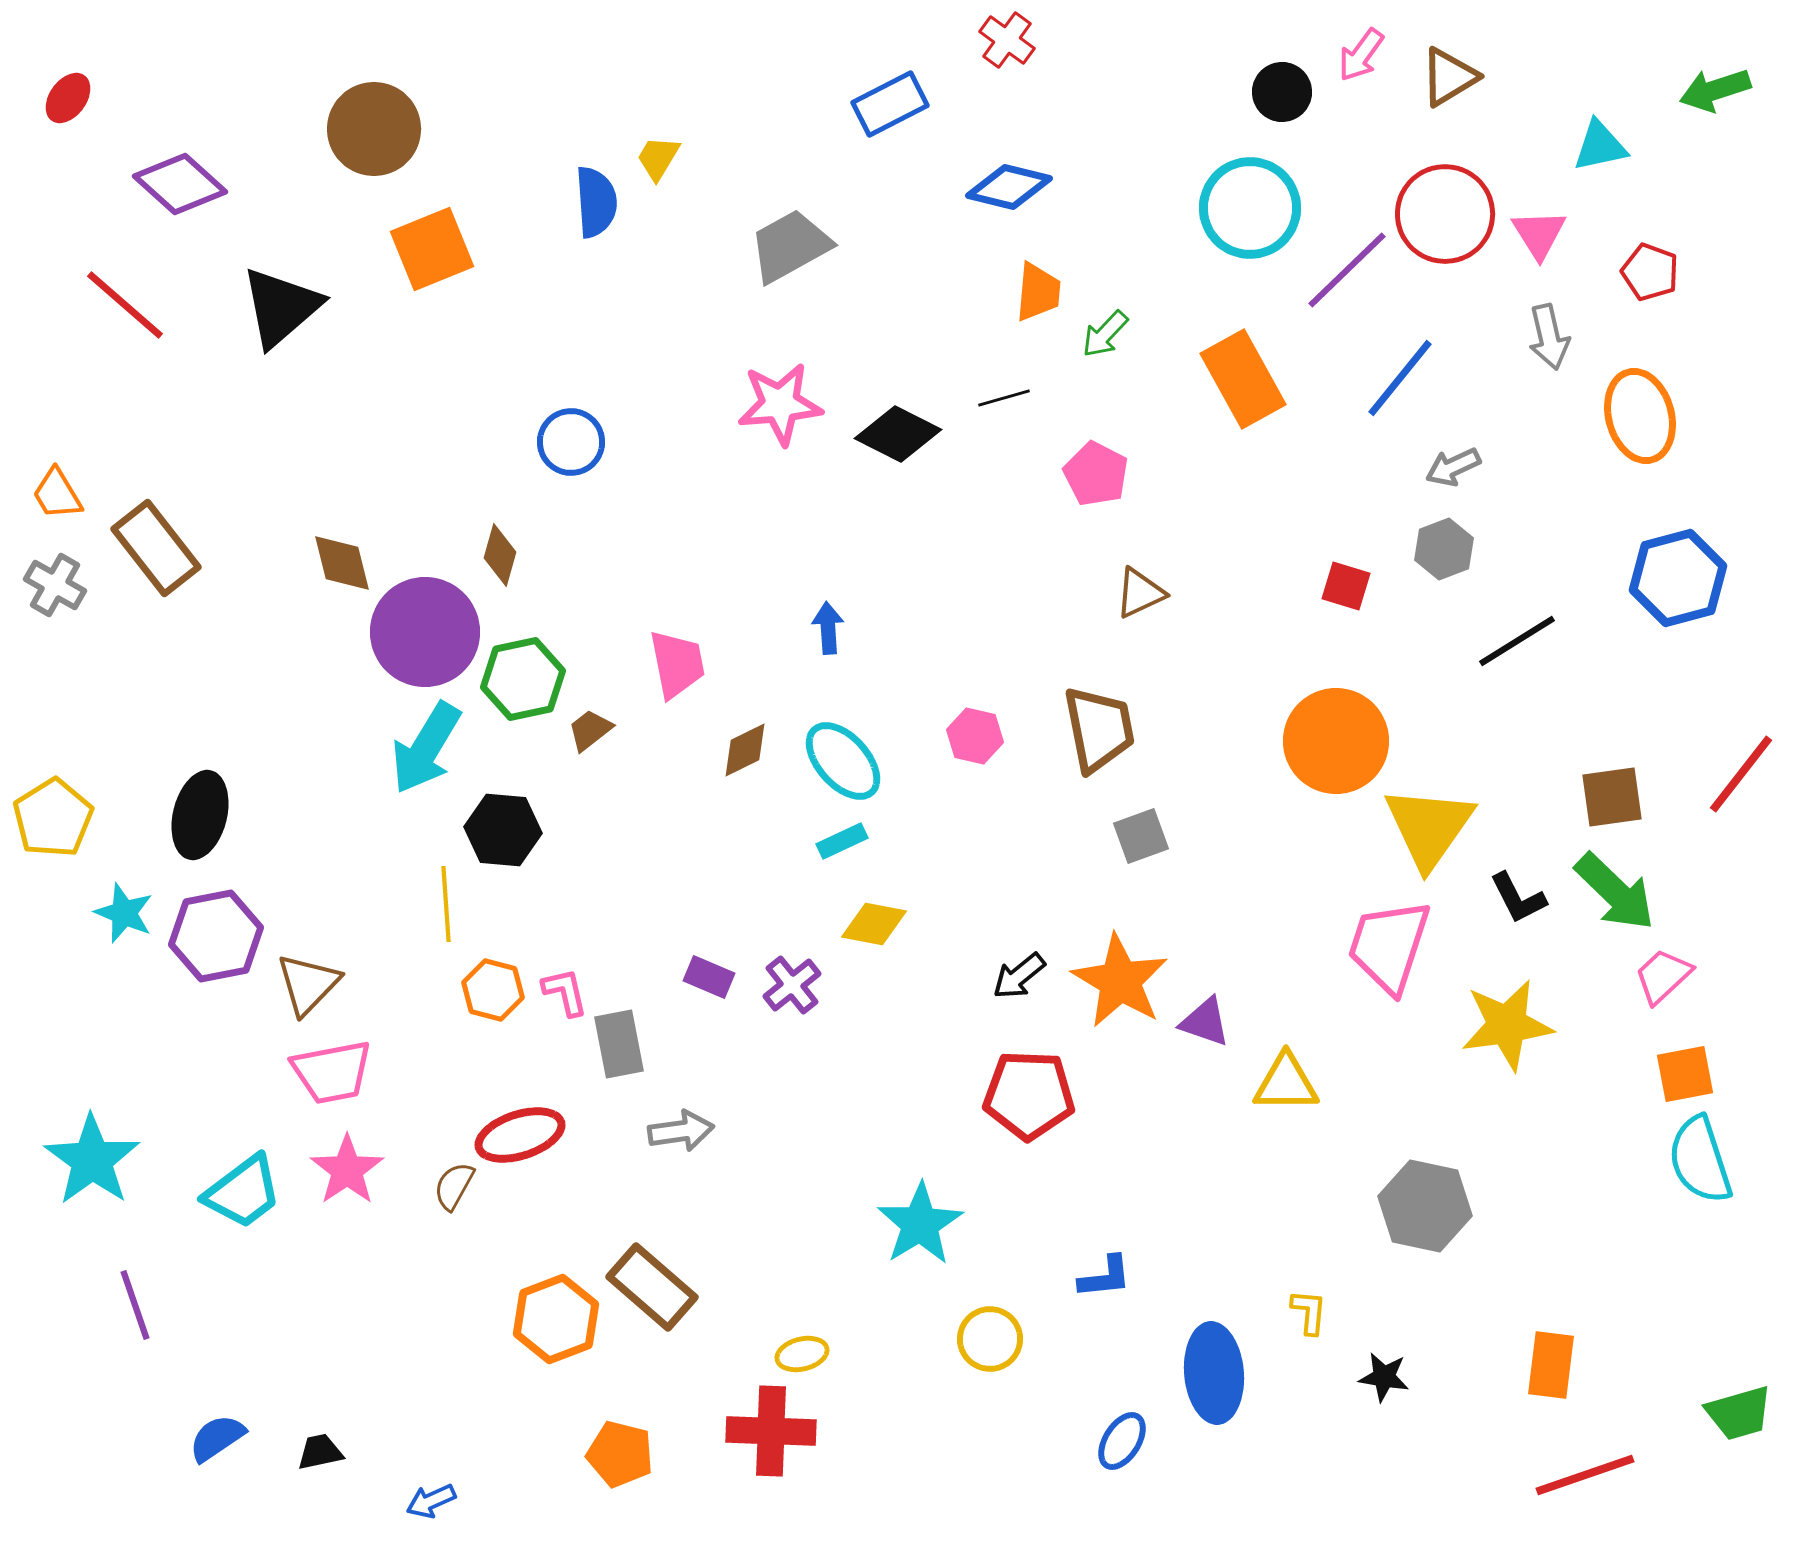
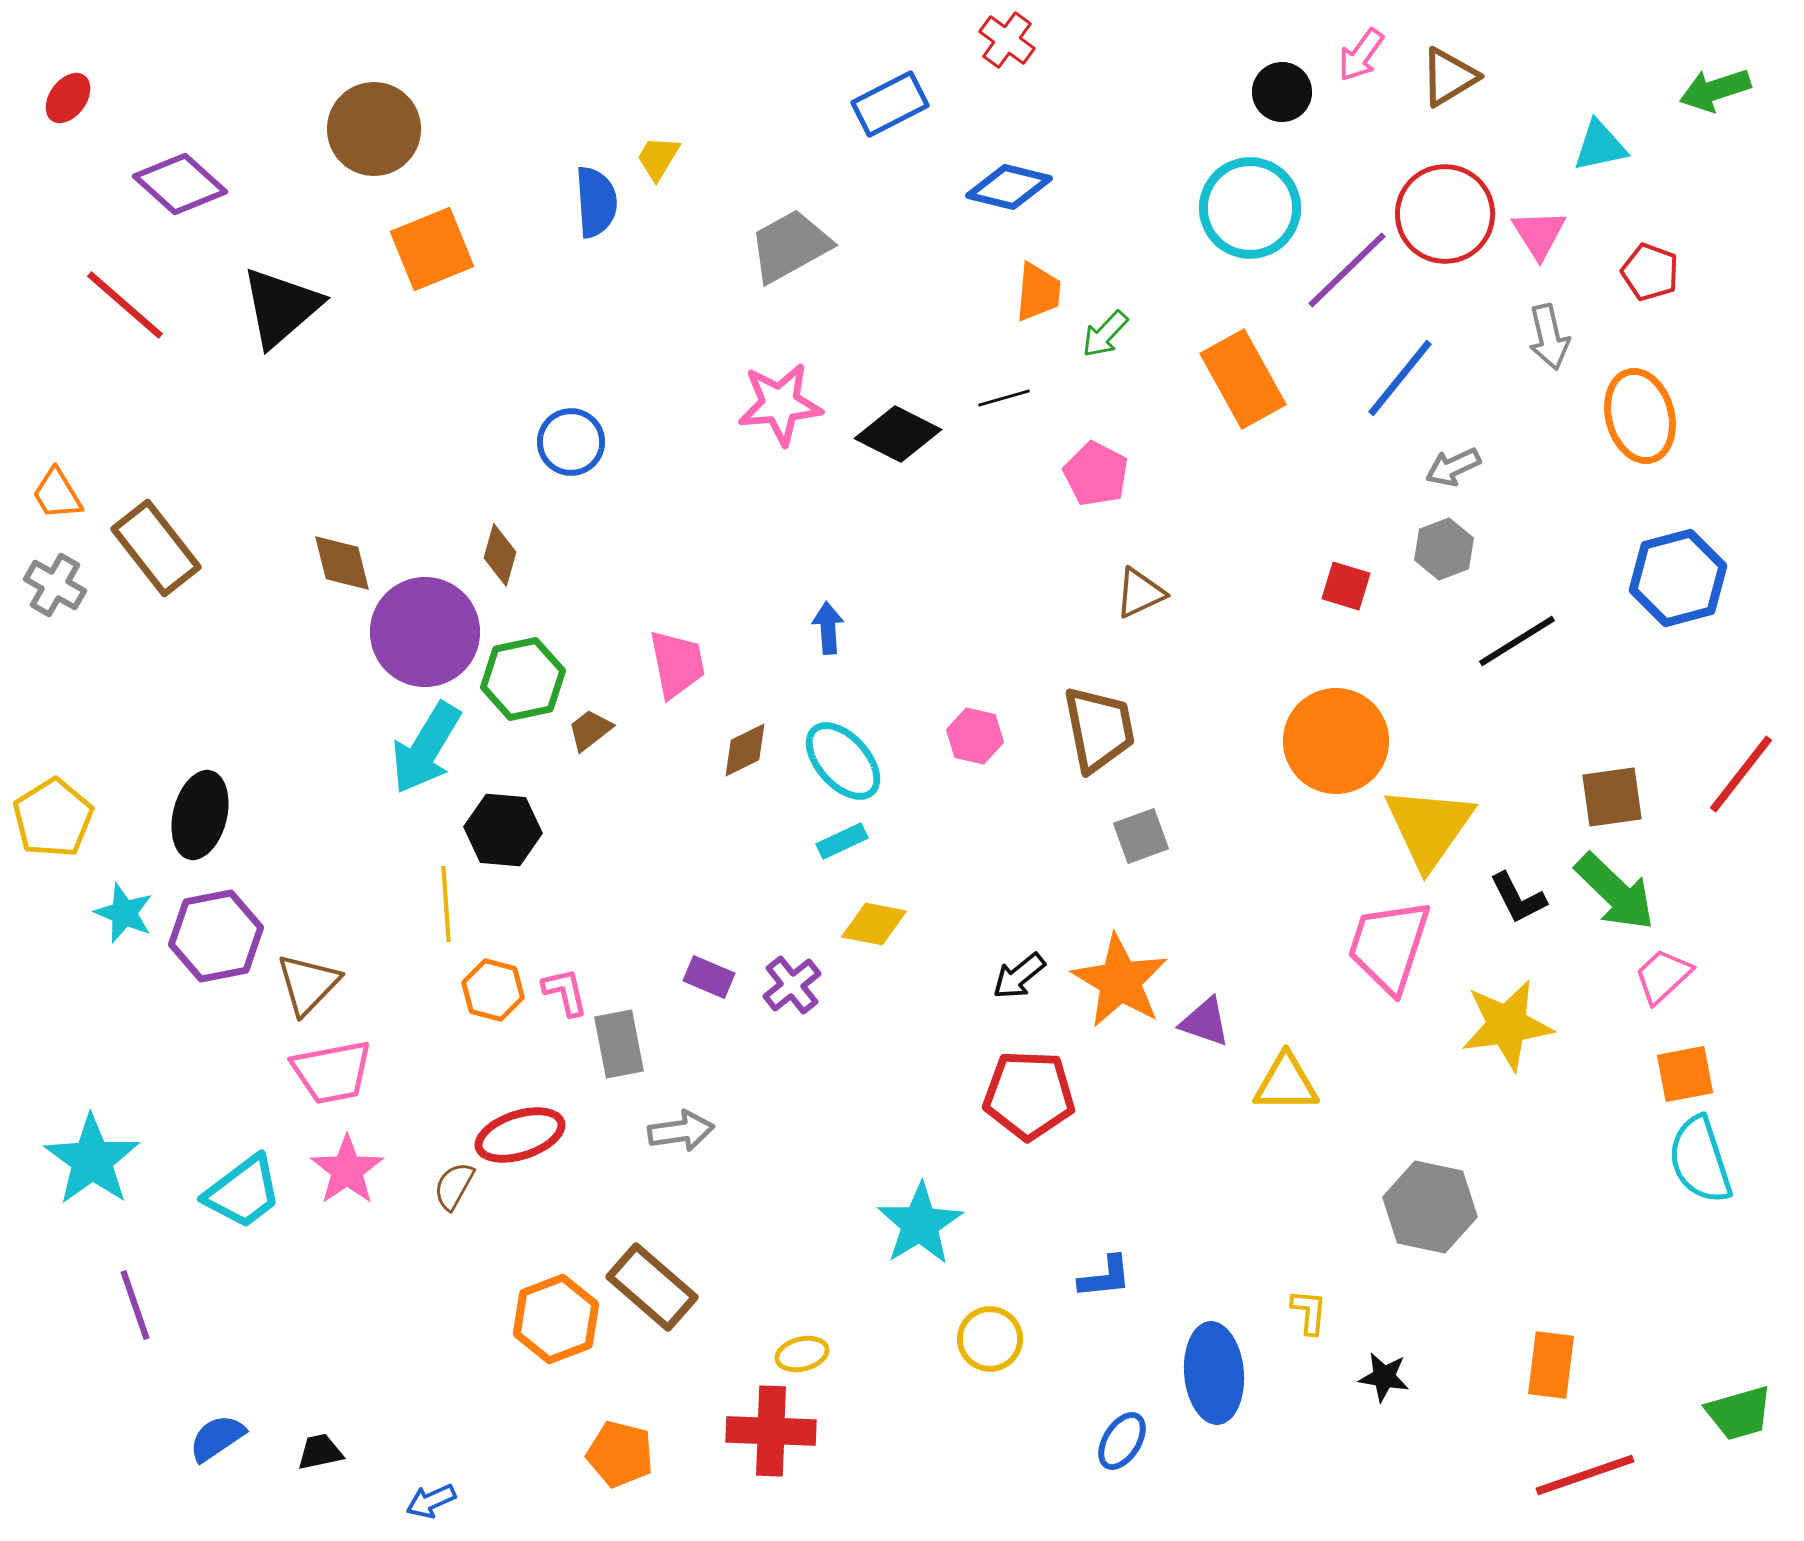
gray hexagon at (1425, 1206): moved 5 px right, 1 px down
